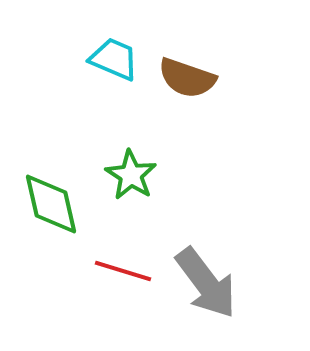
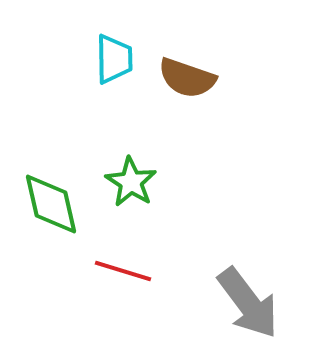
cyan trapezoid: rotated 66 degrees clockwise
green star: moved 7 px down
gray arrow: moved 42 px right, 20 px down
